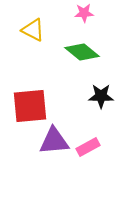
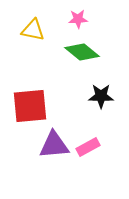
pink star: moved 6 px left, 6 px down
yellow triangle: rotated 15 degrees counterclockwise
purple triangle: moved 4 px down
